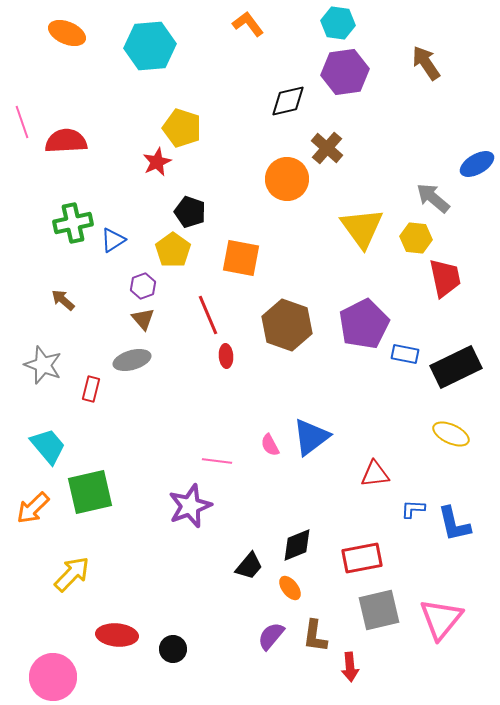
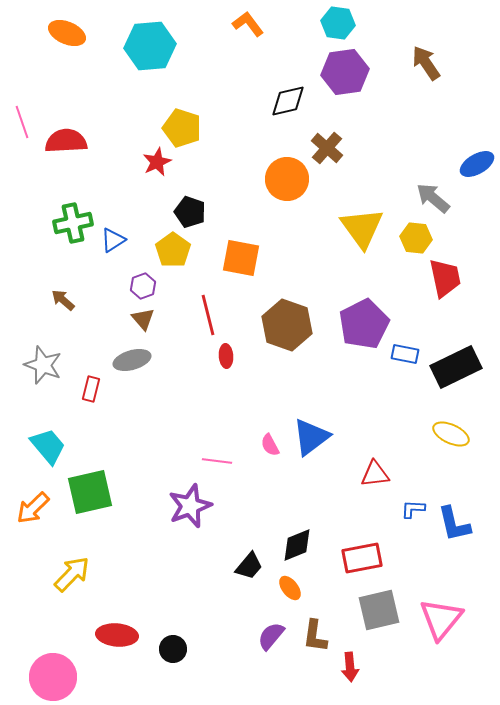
red line at (208, 315): rotated 9 degrees clockwise
